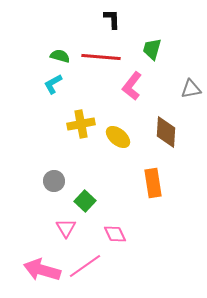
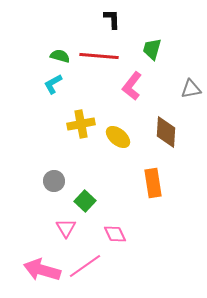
red line: moved 2 px left, 1 px up
